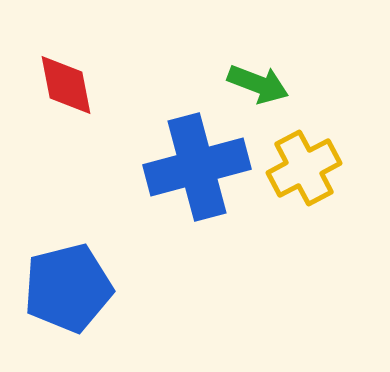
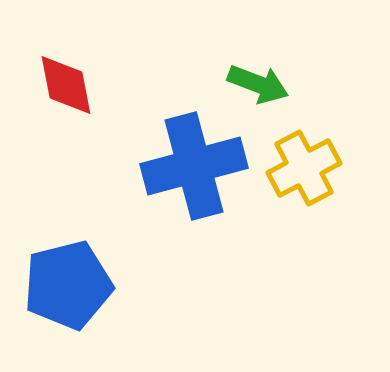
blue cross: moved 3 px left, 1 px up
blue pentagon: moved 3 px up
